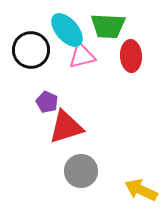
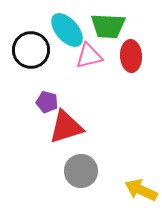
pink triangle: moved 7 px right
purple pentagon: rotated 10 degrees counterclockwise
